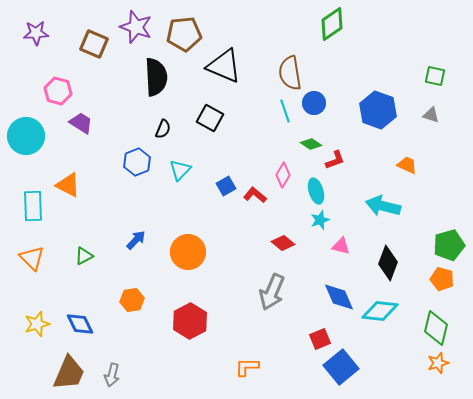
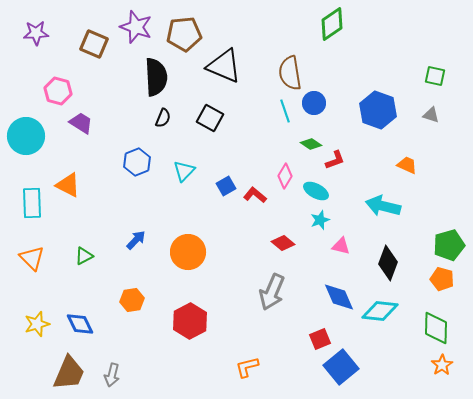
black semicircle at (163, 129): moved 11 px up
cyan triangle at (180, 170): moved 4 px right, 1 px down
pink diamond at (283, 175): moved 2 px right, 1 px down
cyan ellipse at (316, 191): rotated 45 degrees counterclockwise
cyan rectangle at (33, 206): moved 1 px left, 3 px up
green diamond at (436, 328): rotated 12 degrees counterclockwise
orange star at (438, 363): moved 4 px right, 2 px down; rotated 15 degrees counterclockwise
orange L-shape at (247, 367): rotated 15 degrees counterclockwise
